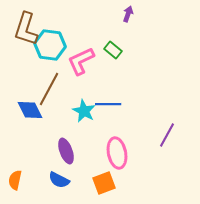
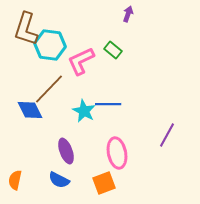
brown line: rotated 16 degrees clockwise
